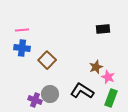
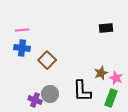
black rectangle: moved 3 px right, 1 px up
brown star: moved 5 px right, 6 px down
pink star: moved 8 px right, 1 px down
black L-shape: rotated 125 degrees counterclockwise
